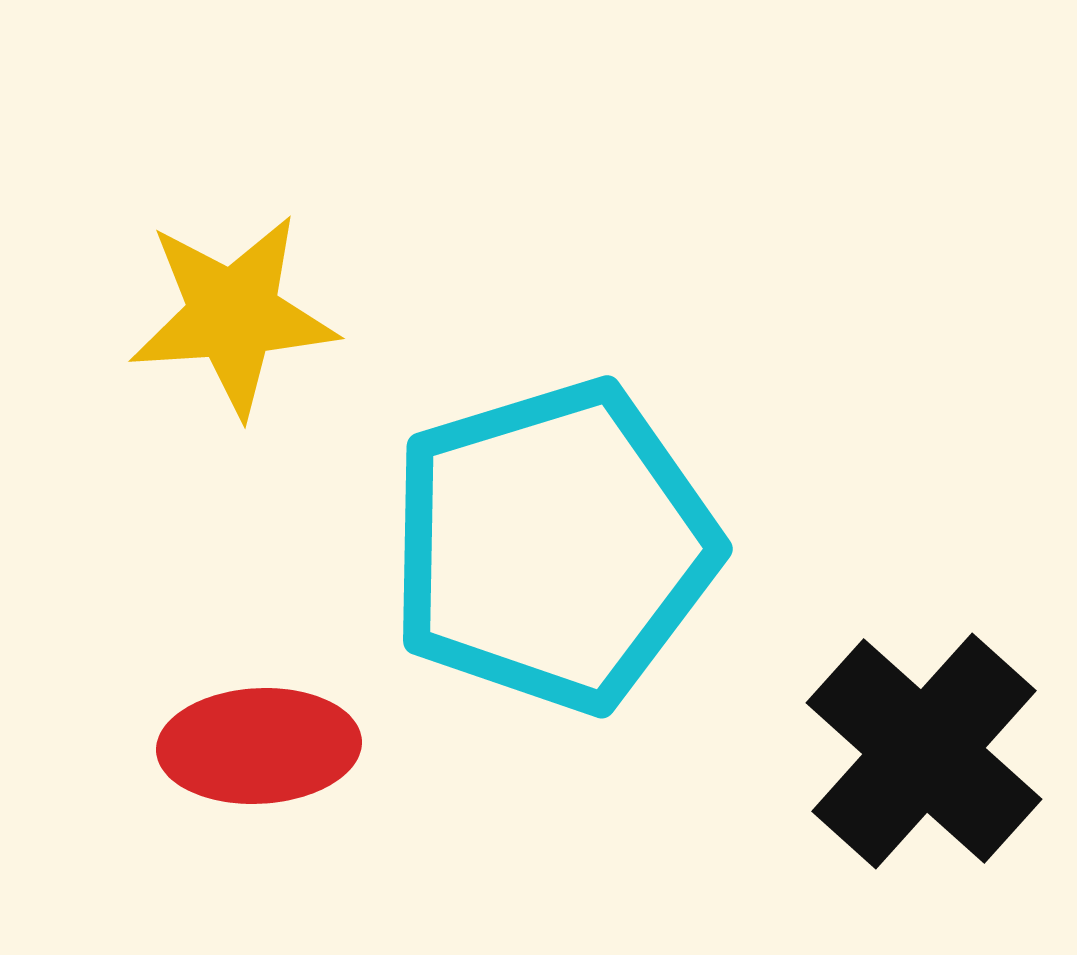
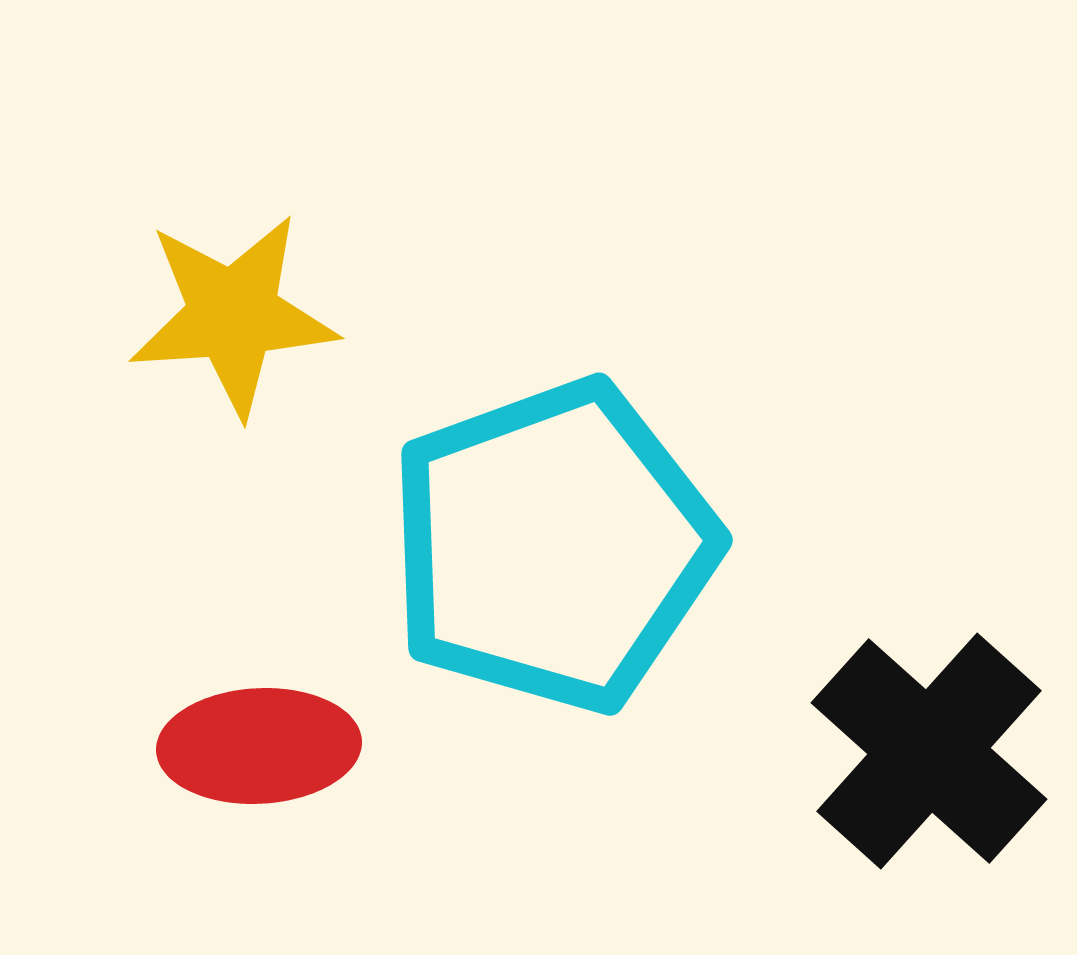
cyan pentagon: rotated 3 degrees counterclockwise
black cross: moved 5 px right
